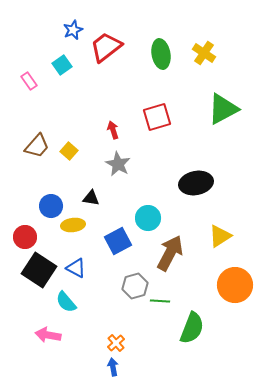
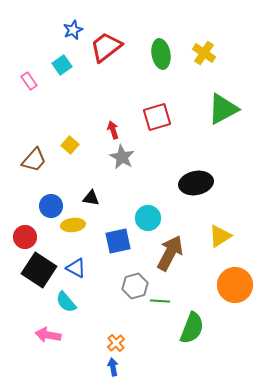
brown trapezoid: moved 3 px left, 14 px down
yellow square: moved 1 px right, 6 px up
gray star: moved 4 px right, 7 px up
blue square: rotated 16 degrees clockwise
